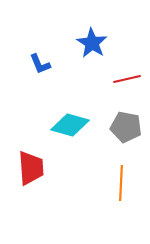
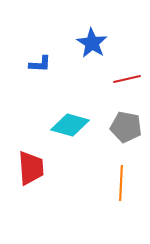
blue L-shape: rotated 65 degrees counterclockwise
